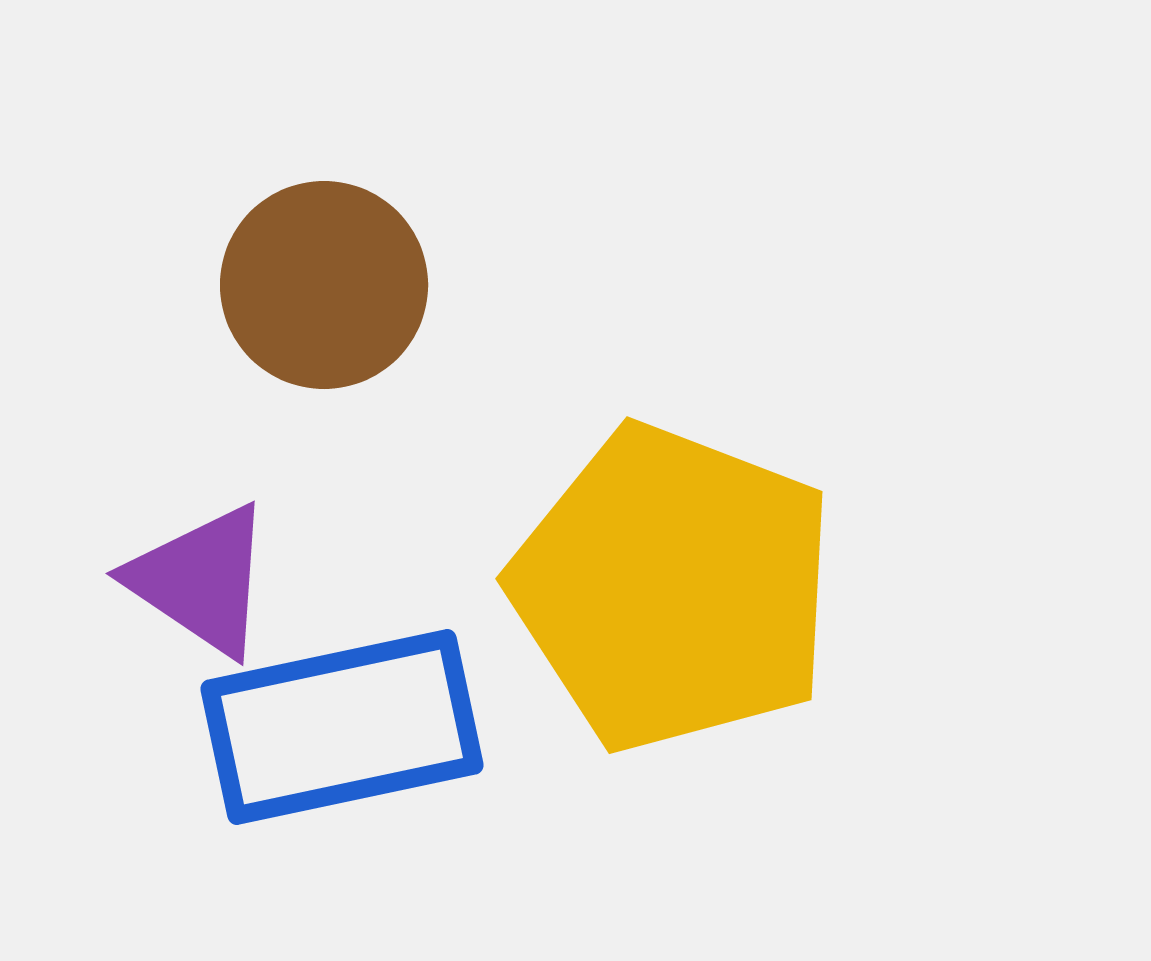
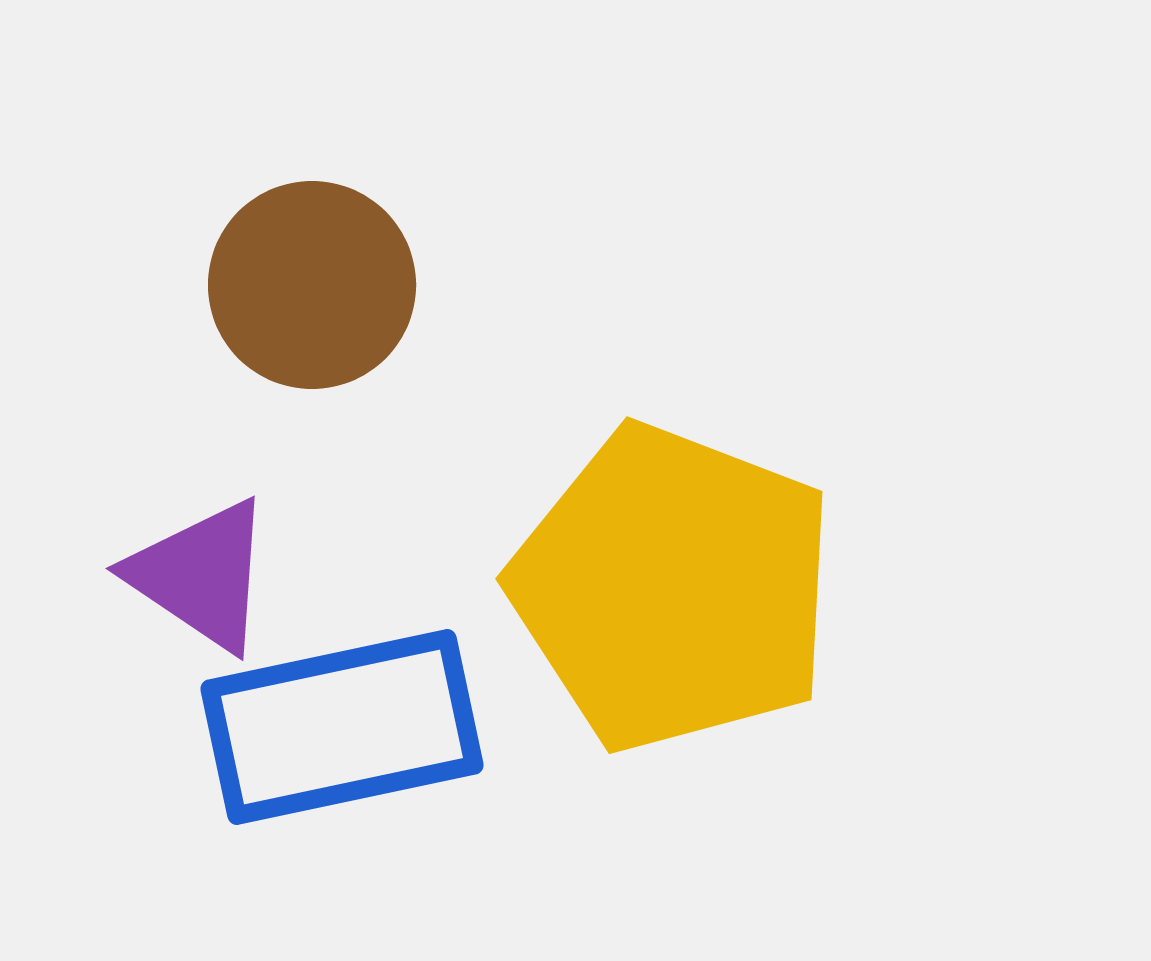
brown circle: moved 12 px left
purple triangle: moved 5 px up
